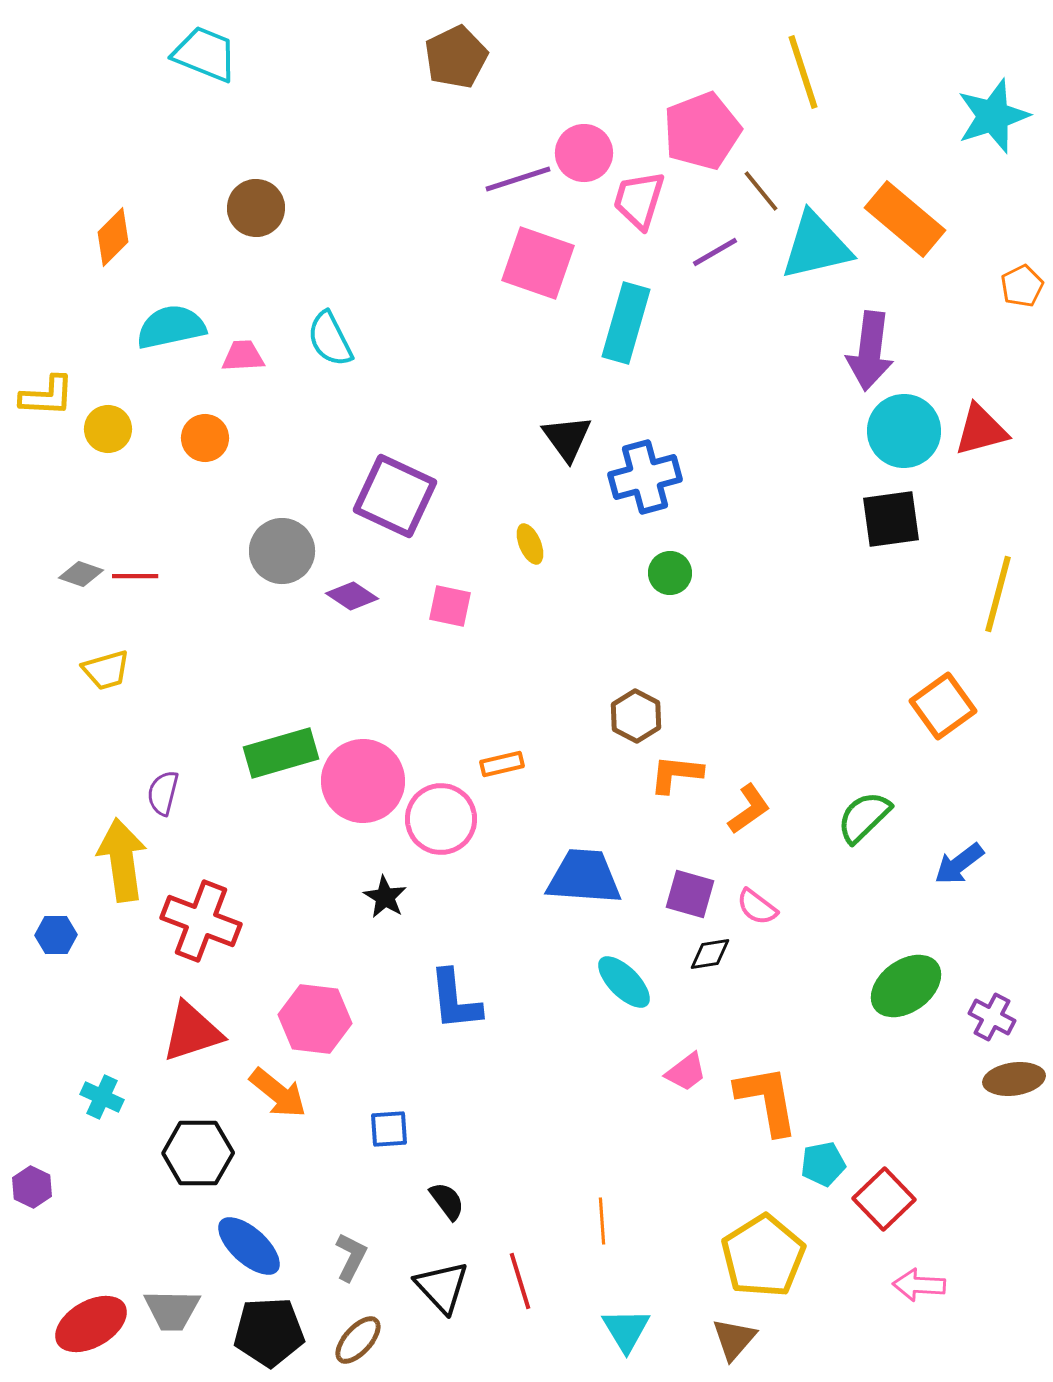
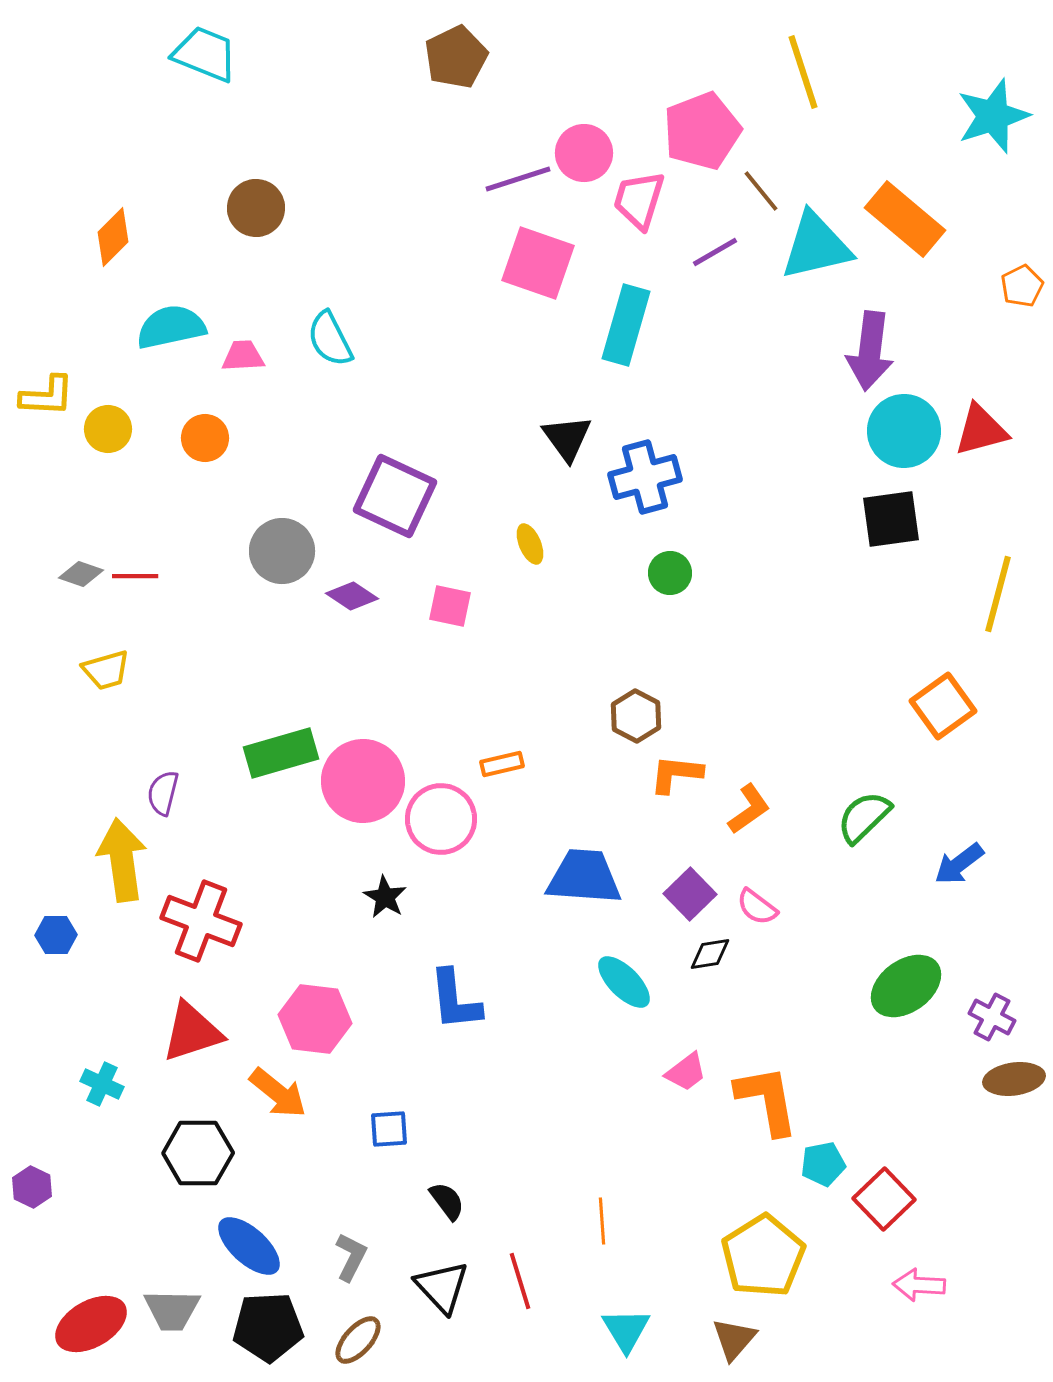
cyan rectangle at (626, 323): moved 2 px down
purple square at (690, 894): rotated 30 degrees clockwise
cyan cross at (102, 1097): moved 13 px up
black pentagon at (269, 1332): moved 1 px left, 5 px up
